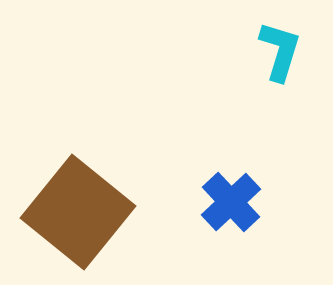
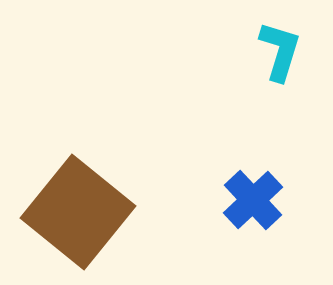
blue cross: moved 22 px right, 2 px up
